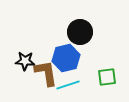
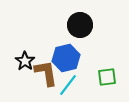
black circle: moved 7 px up
black star: rotated 30 degrees clockwise
cyan line: rotated 35 degrees counterclockwise
